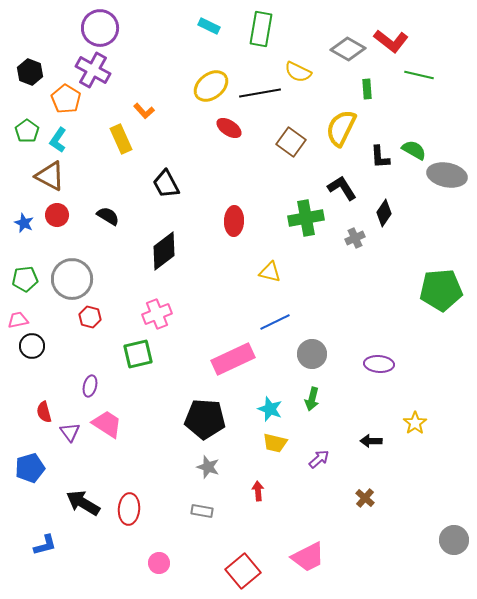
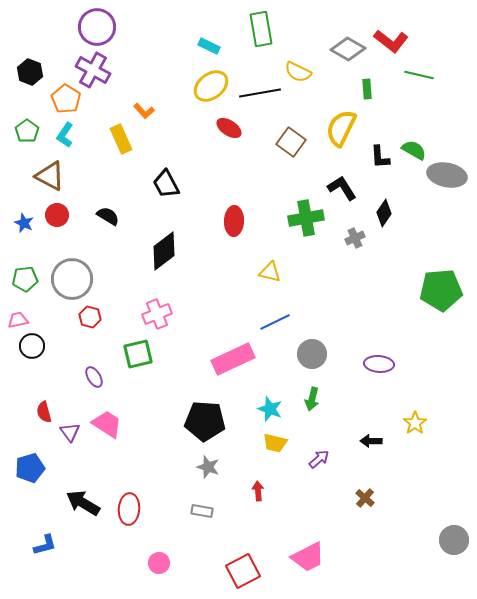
cyan rectangle at (209, 26): moved 20 px down
purple circle at (100, 28): moved 3 px left, 1 px up
green rectangle at (261, 29): rotated 20 degrees counterclockwise
cyan L-shape at (58, 140): moved 7 px right, 5 px up
purple ellipse at (90, 386): moved 4 px right, 9 px up; rotated 45 degrees counterclockwise
black pentagon at (205, 419): moved 2 px down
red square at (243, 571): rotated 12 degrees clockwise
